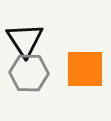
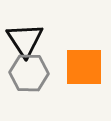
orange square: moved 1 px left, 2 px up
